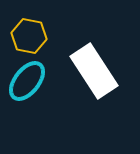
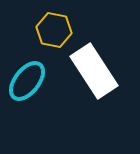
yellow hexagon: moved 25 px right, 6 px up
